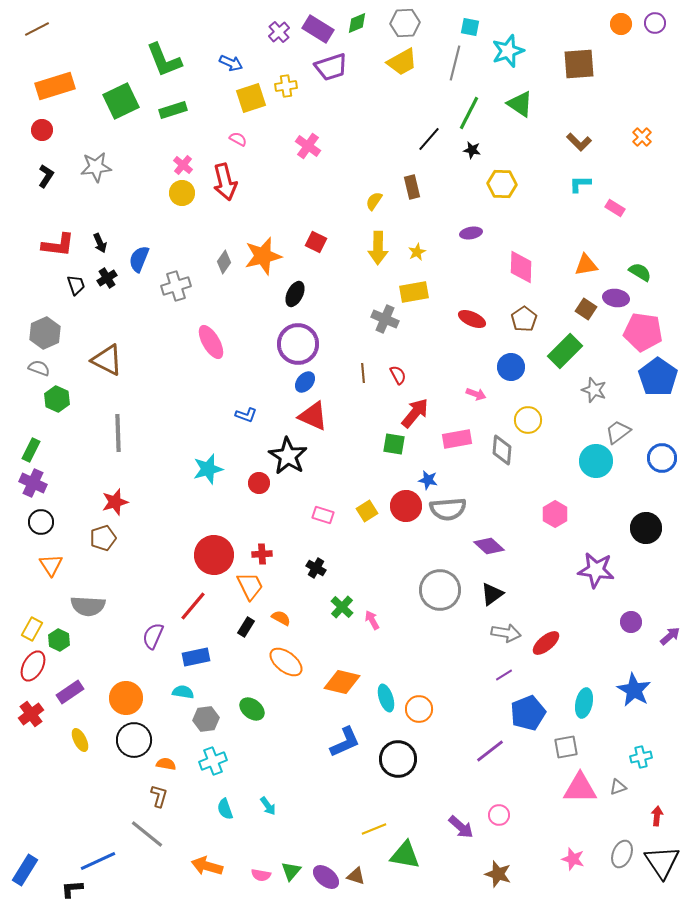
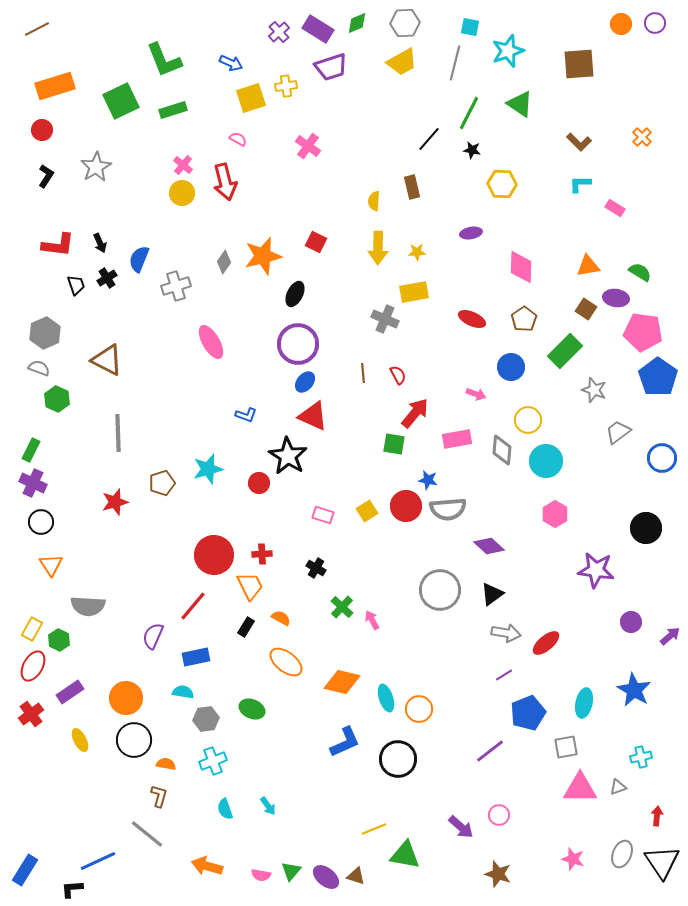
gray star at (96, 167): rotated 24 degrees counterclockwise
yellow semicircle at (374, 201): rotated 30 degrees counterclockwise
yellow star at (417, 252): rotated 24 degrees clockwise
orange triangle at (586, 265): moved 2 px right, 1 px down
cyan circle at (596, 461): moved 50 px left
brown pentagon at (103, 538): moved 59 px right, 55 px up
green ellipse at (252, 709): rotated 15 degrees counterclockwise
